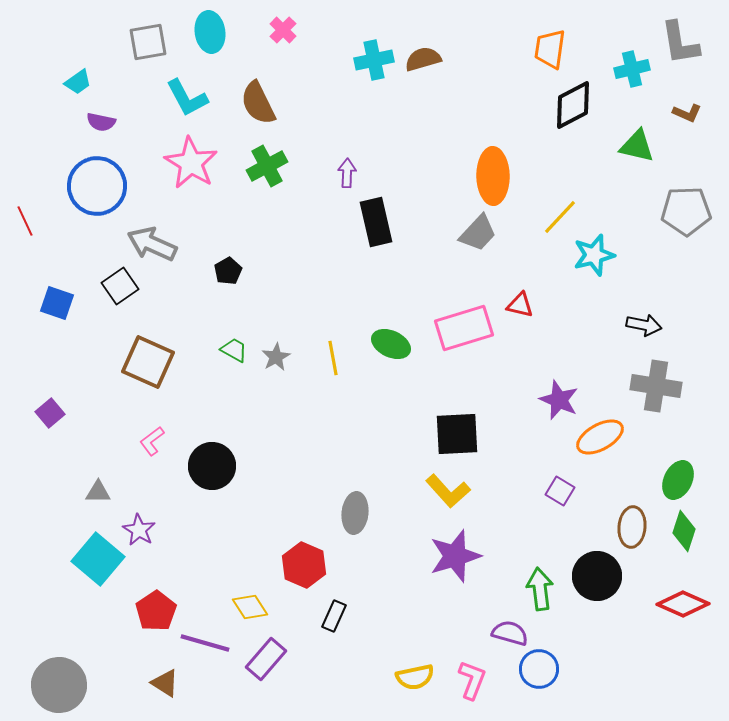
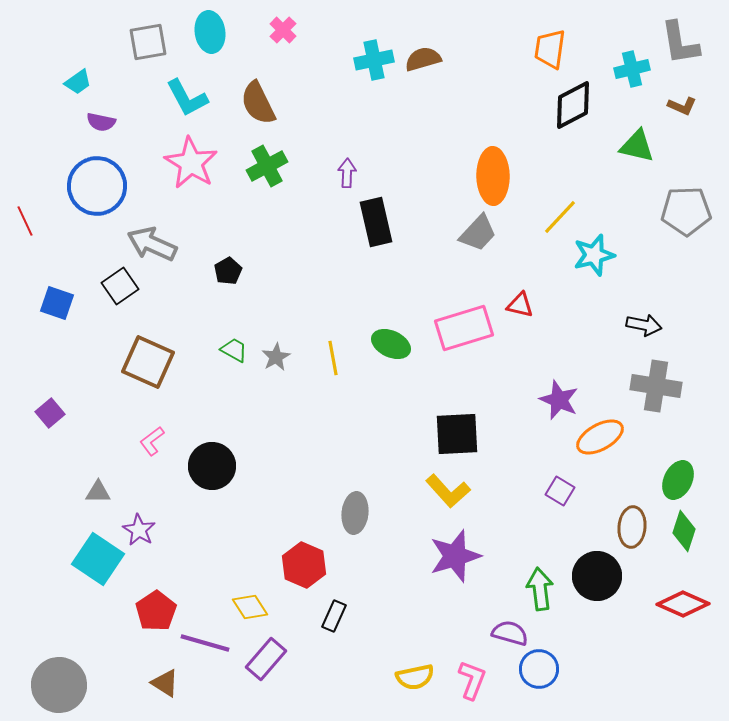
brown L-shape at (687, 113): moved 5 px left, 7 px up
cyan square at (98, 559): rotated 6 degrees counterclockwise
